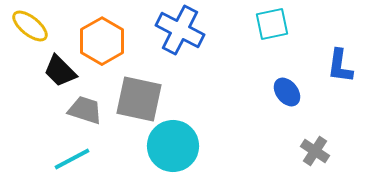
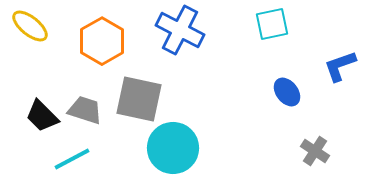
blue L-shape: rotated 63 degrees clockwise
black trapezoid: moved 18 px left, 45 px down
cyan circle: moved 2 px down
